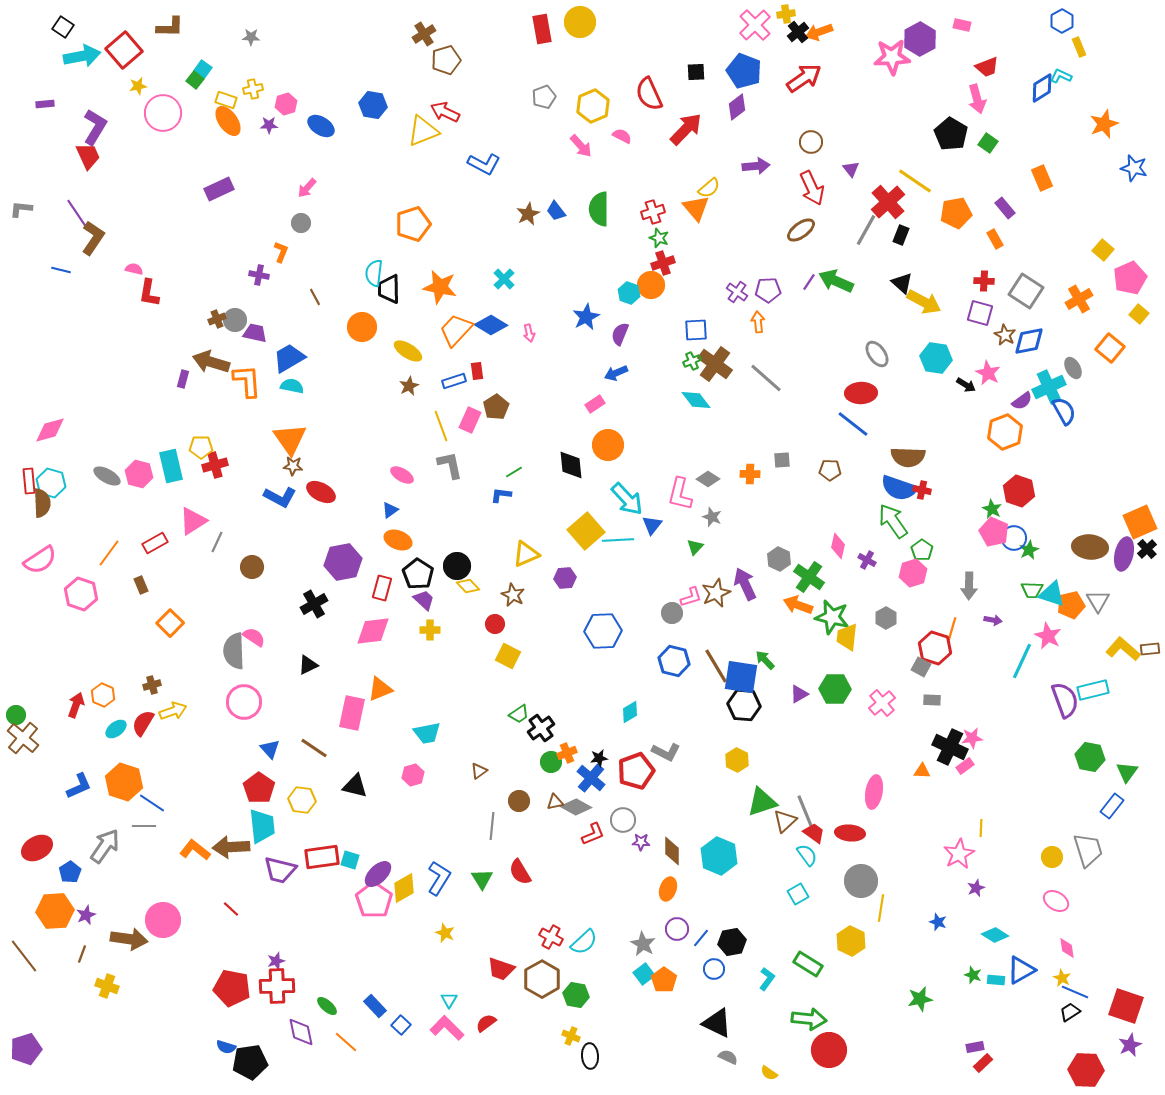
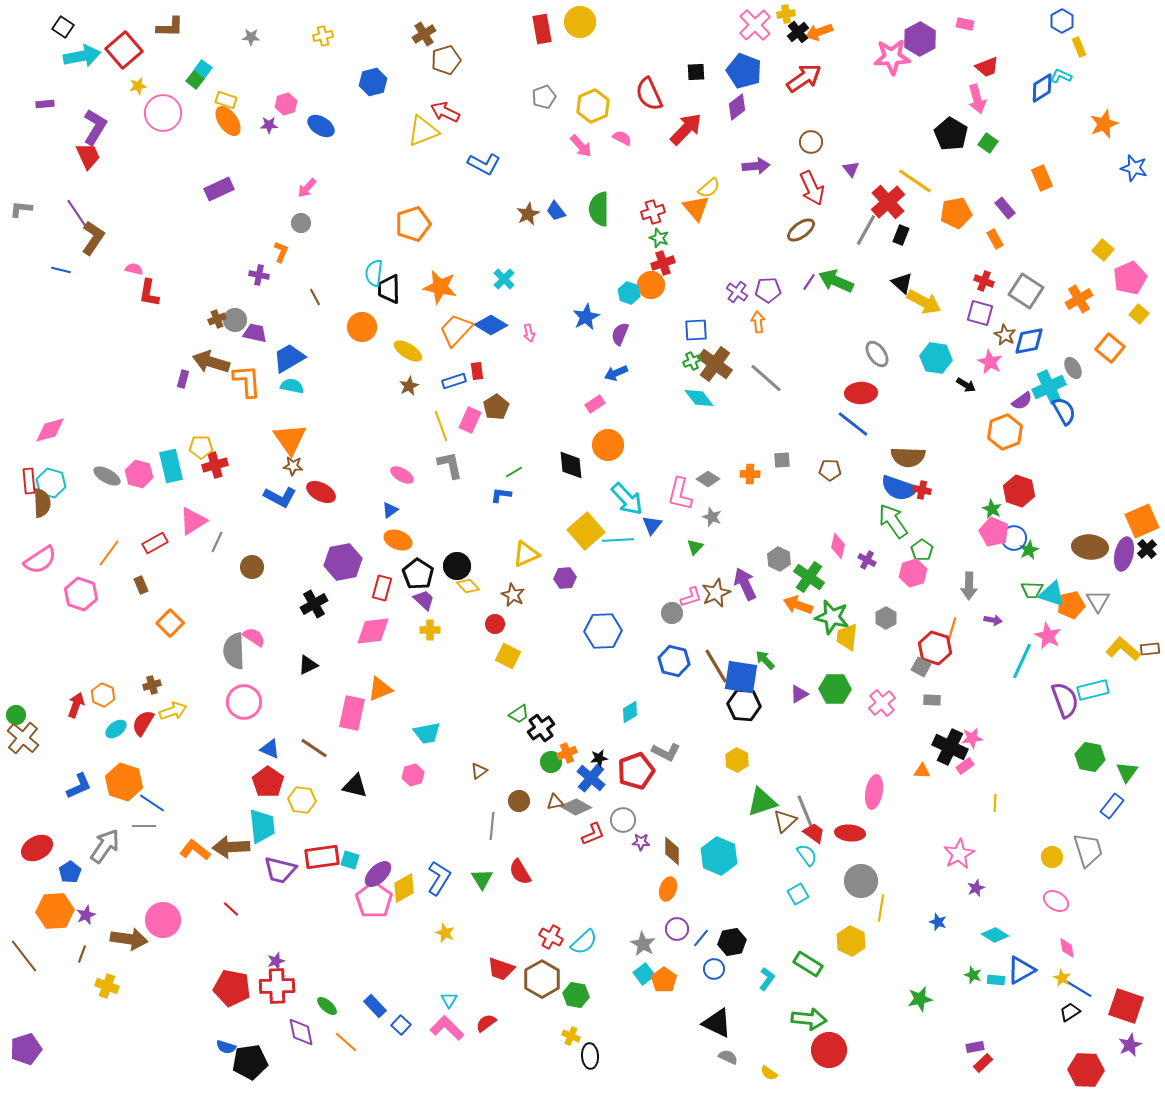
pink rectangle at (962, 25): moved 3 px right, 1 px up
yellow cross at (253, 89): moved 70 px right, 53 px up
blue hexagon at (373, 105): moved 23 px up; rotated 24 degrees counterclockwise
pink semicircle at (622, 136): moved 2 px down
red cross at (984, 281): rotated 18 degrees clockwise
pink star at (988, 373): moved 2 px right, 11 px up
cyan diamond at (696, 400): moved 3 px right, 2 px up
orange square at (1140, 522): moved 2 px right, 1 px up
blue triangle at (270, 749): rotated 25 degrees counterclockwise
red pentagon at (259, 788): moved 9 px right, 6 px up
yellow line at (981, 828): moved 14 px right, 25 px up
blue line at (1075, 992): moved 4 px right, 3 px up; rotated 8 degrees clockwise
